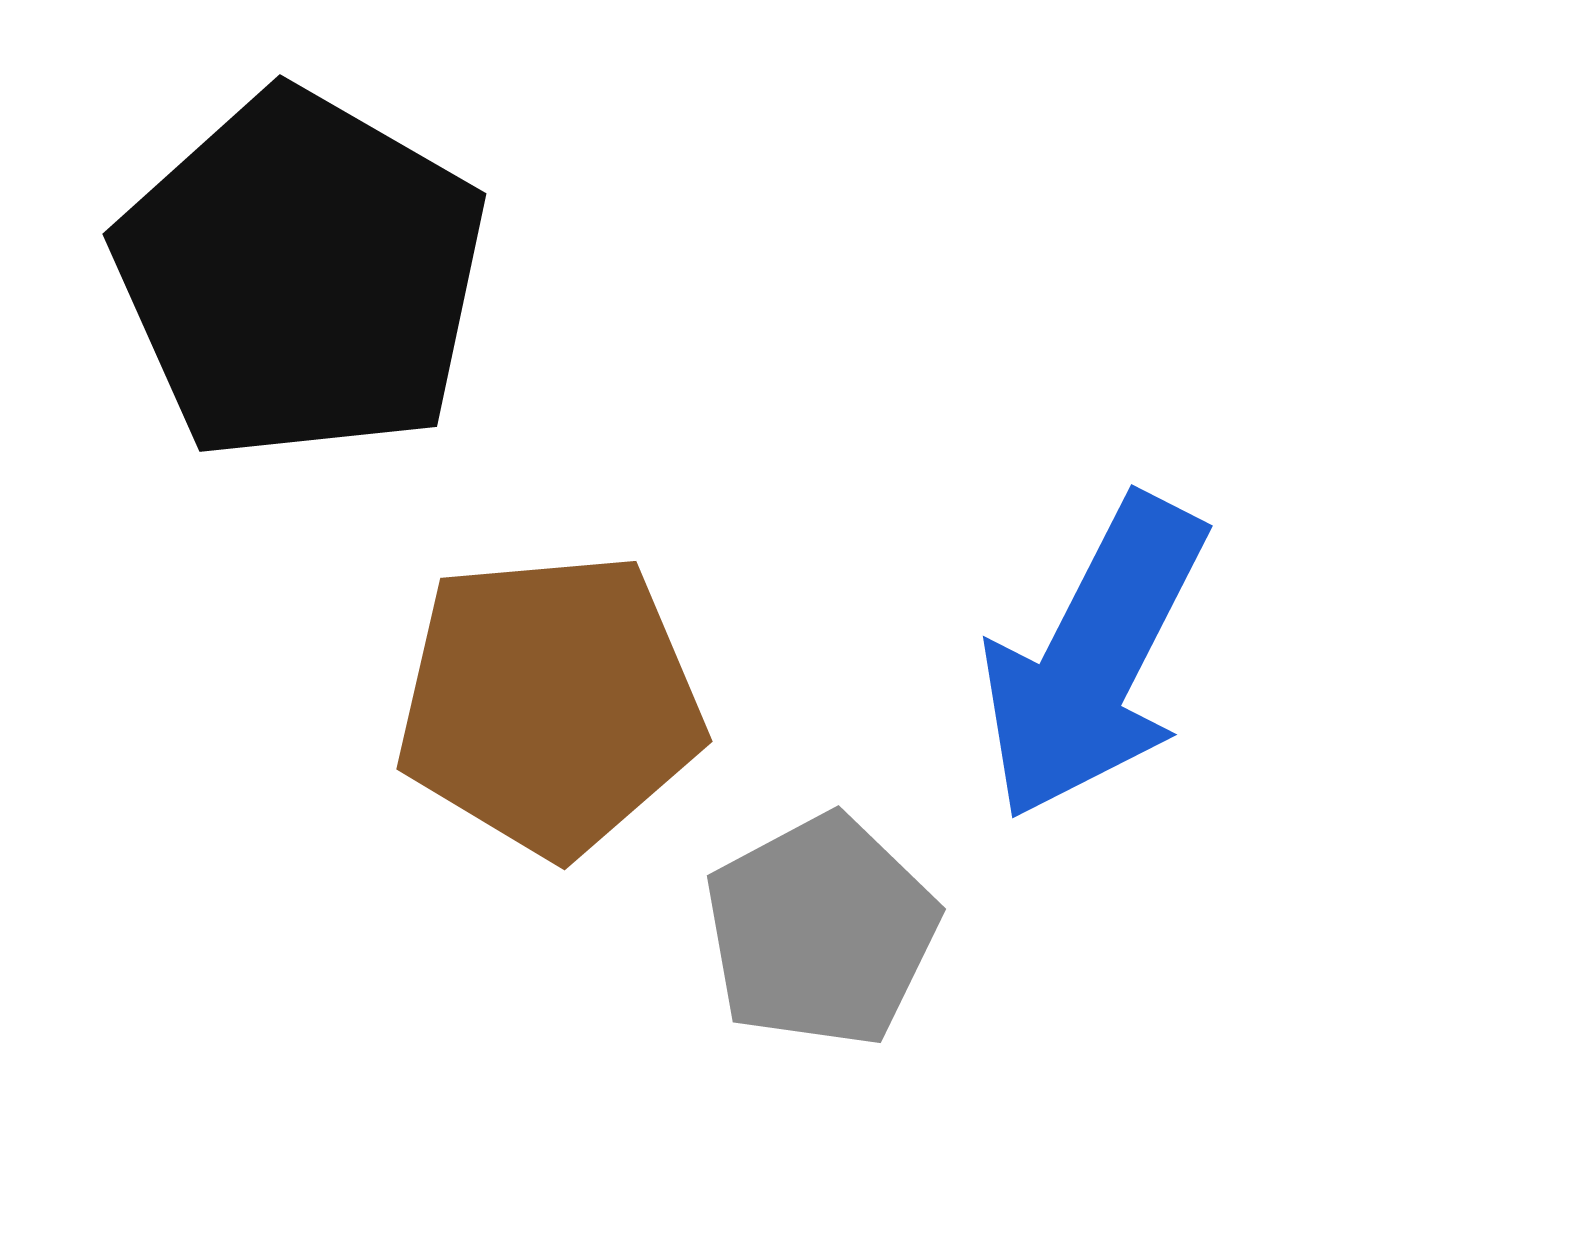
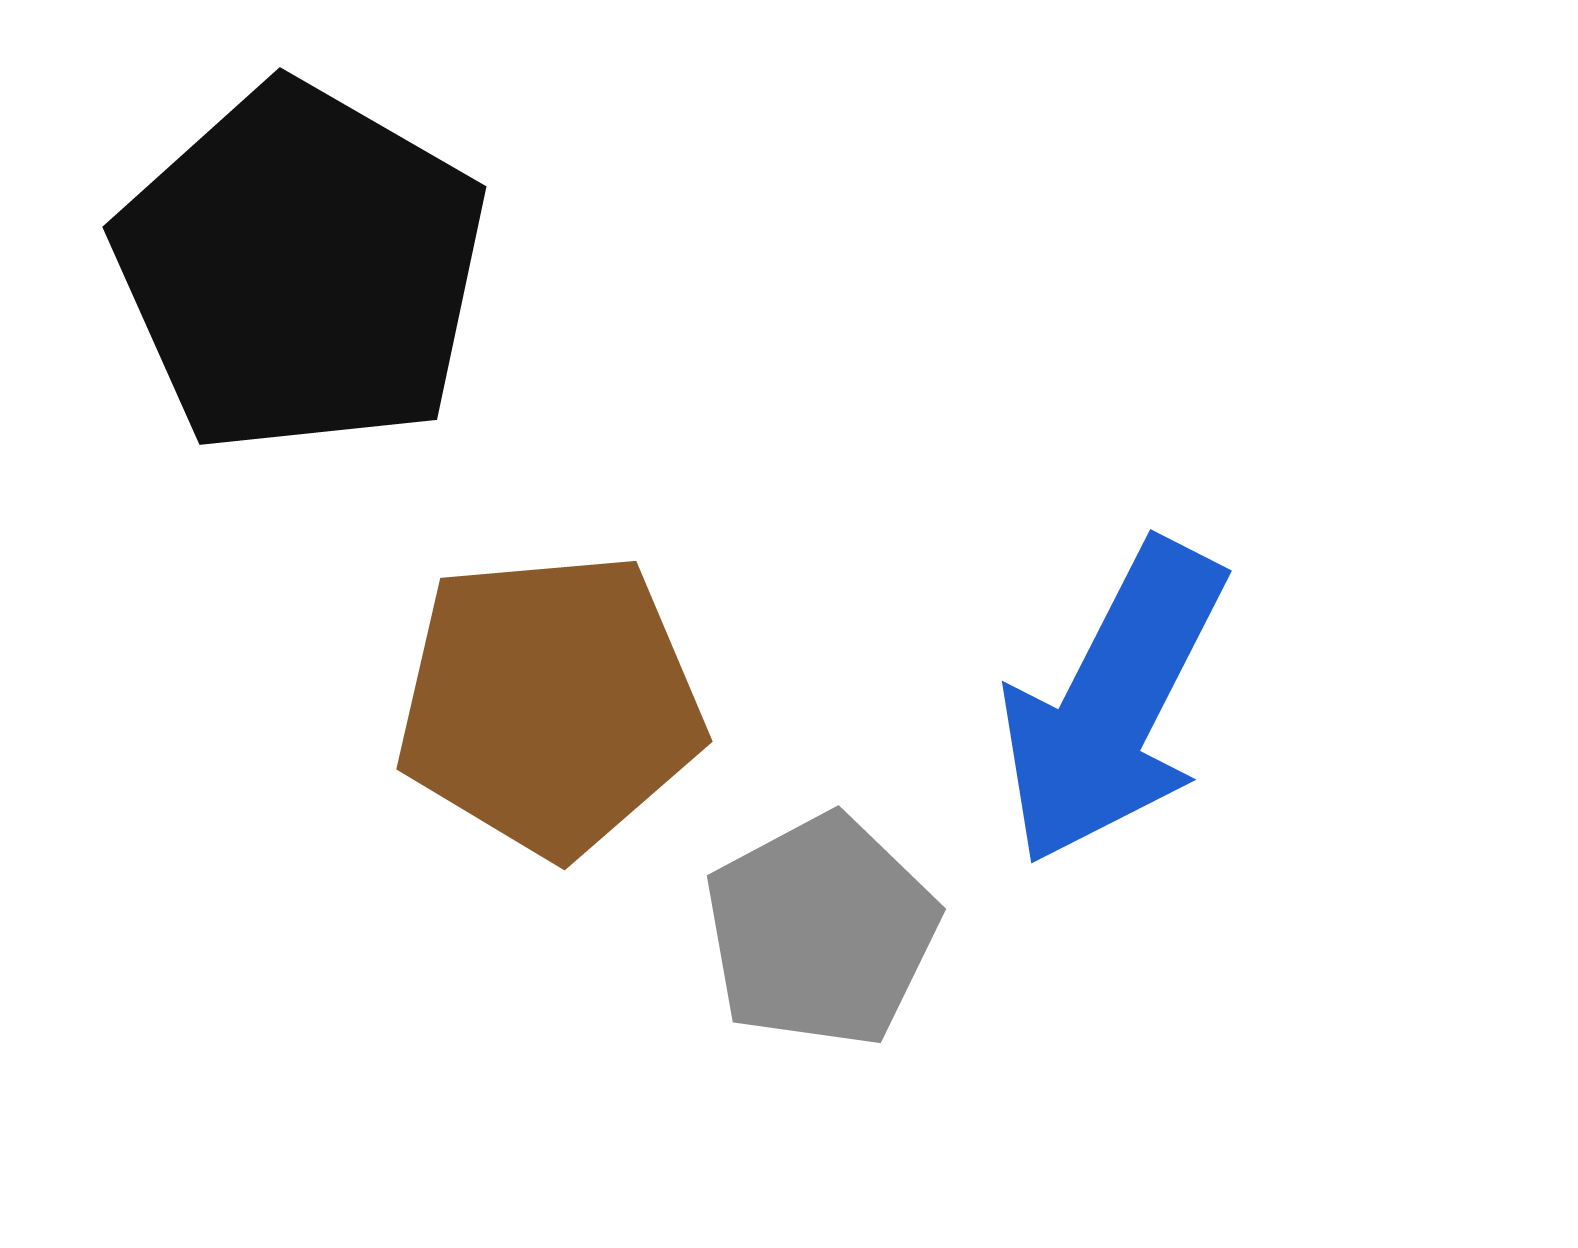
black pentagon: moved 7 px up
blue arrow: moved 19 px right, 45 px down
